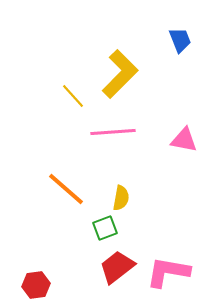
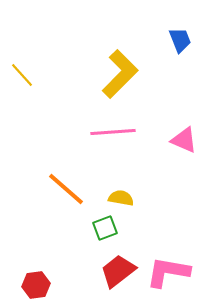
yellow line: moved 51 px left, 21 px up
pink triangle: rotated 12 degrees clockwise
yellow semicircle: rotated 90 degrees counterclockwise
red trapezoid: moved 1 px right, 4 px down
